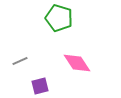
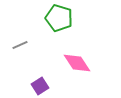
gray line: moved 16 px up
purple square: rotated 18 degrees counterclockwise
